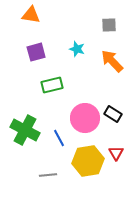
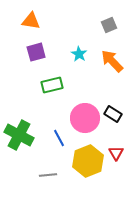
orange triangle: moved 6 px down
gray square: rotated 21 degrees counterclockwise
cyan star: moved 2 px right, 5 px down; rotated 14 degrees clockwise
green cross: moved 6 px left, 5 px down
yellow hexagon: rotated 12 degrees counterclockwise
